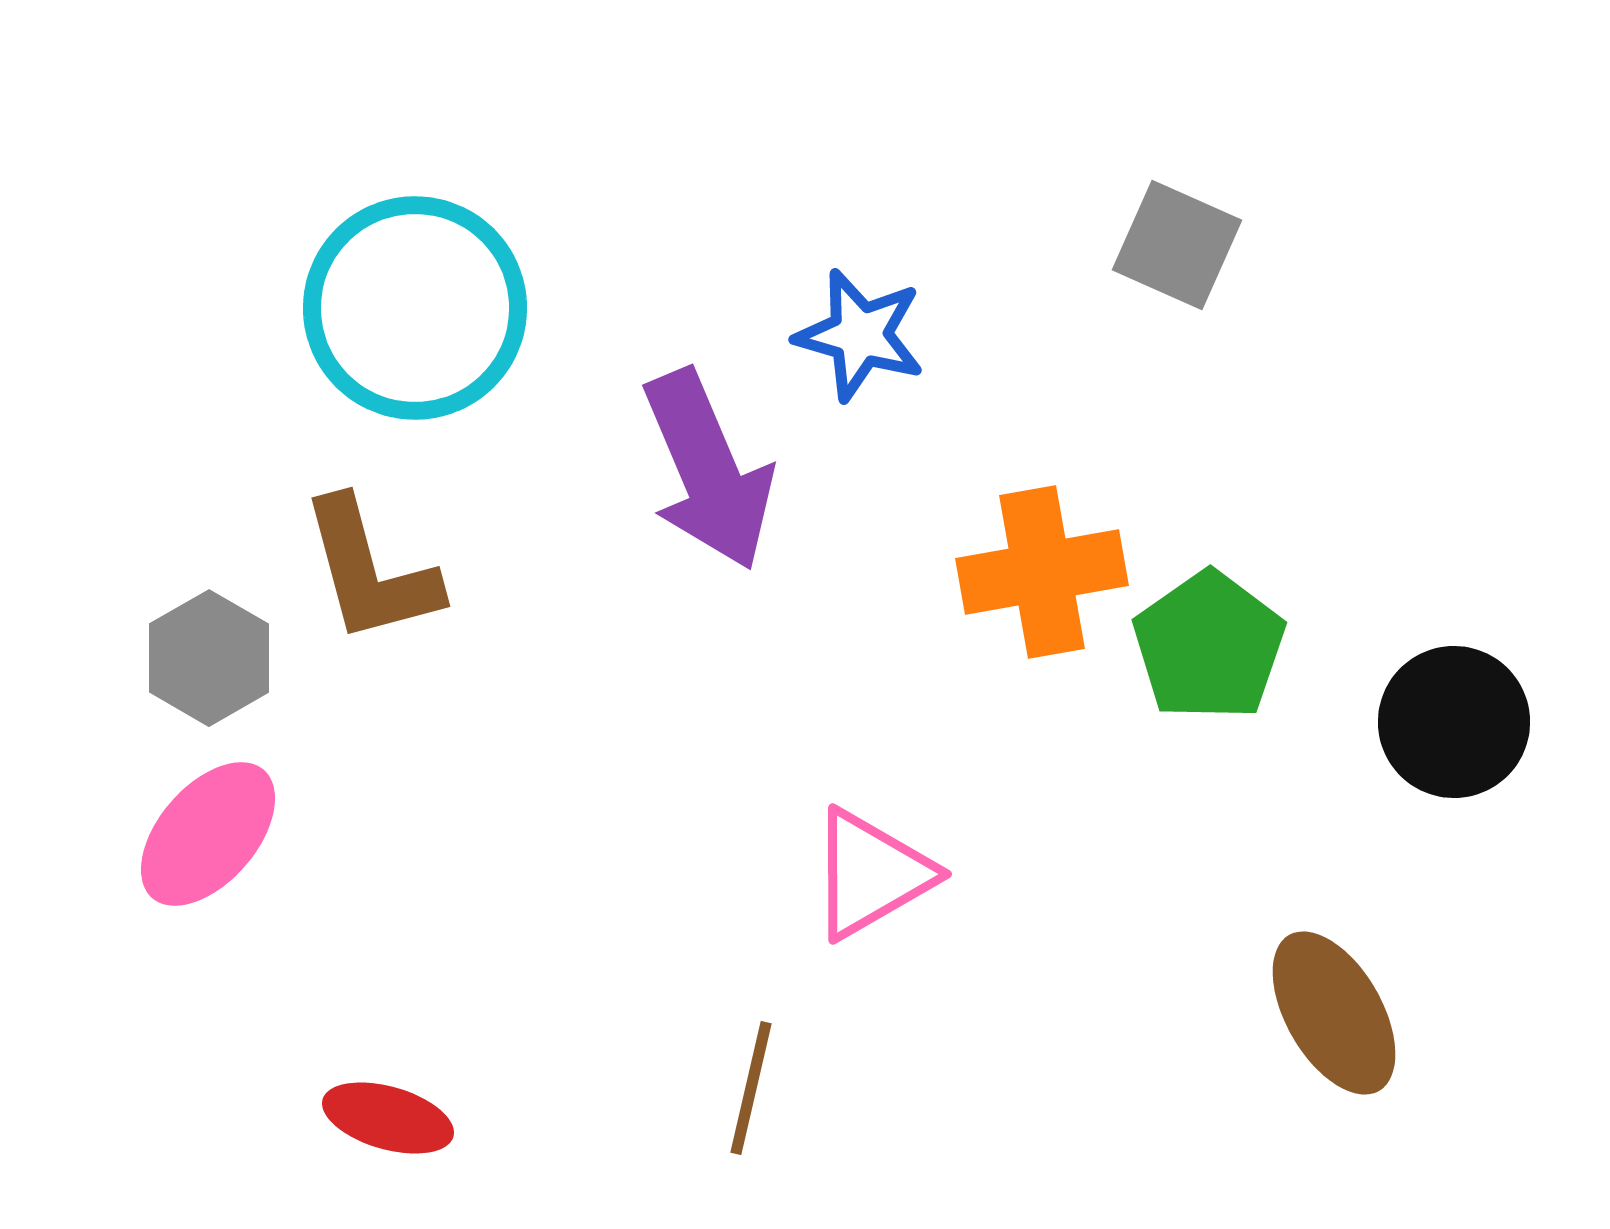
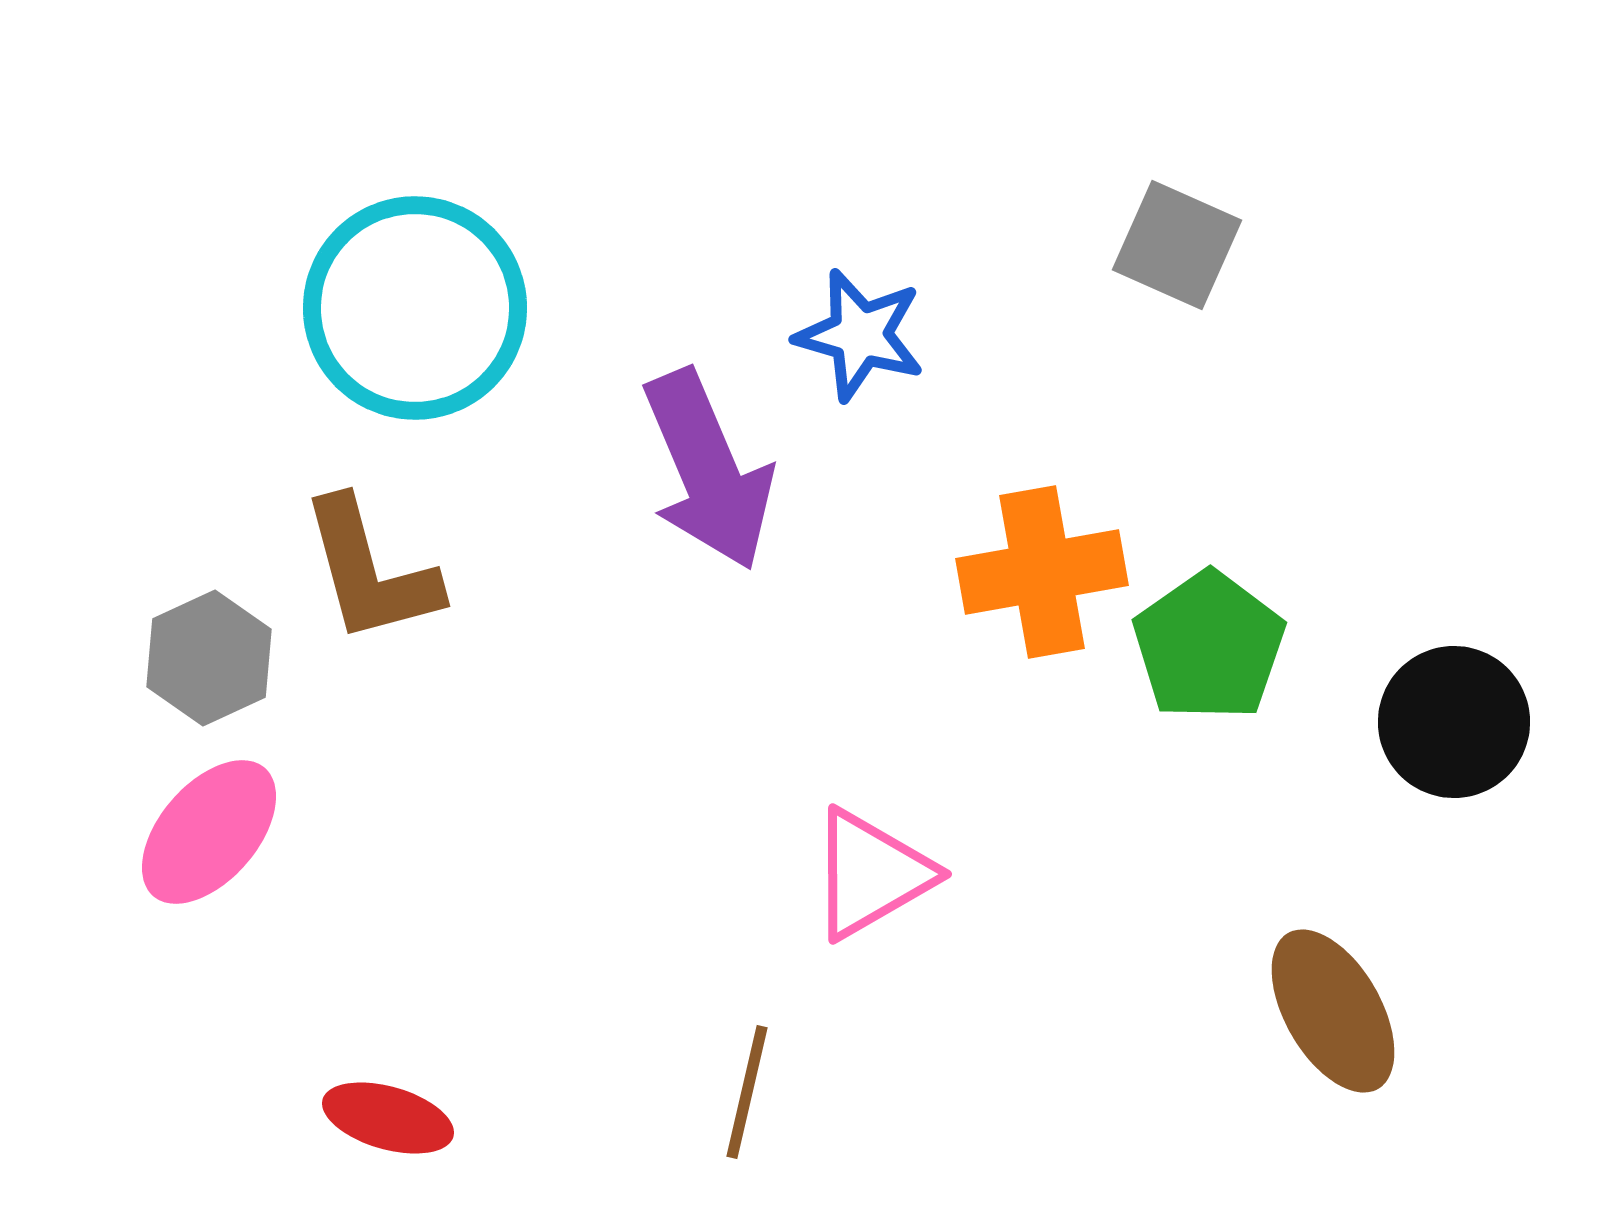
gray hexagon: rotated 5 degrees clockwise
pink ellipse: moved 1 px right, 2 px up
brown ellipse: moved 1 px left, 2 px up
brown line: moved 4 px left, 4 px down
